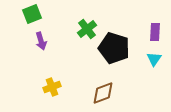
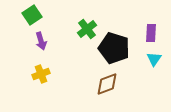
green square: moved 1 px down; rotated 12 degrees counterclockwise
purple rectangle: moved 4 px left, 1 px down
yellow cross: moved 11 px left, 13 px up
brown diamond: moved 4 px right, 9 px up
